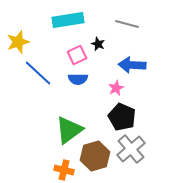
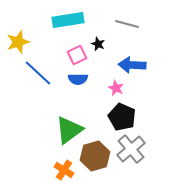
pink star: rotated 21 degrees counterclockwise
orange cross: rotated 18 degrees clockwise
